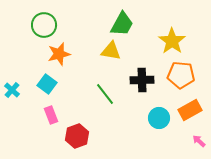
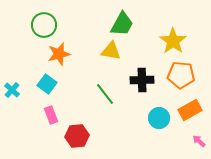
yellow star: moved 1 px right
red hexagon: rotated 15 degrees clockwise
